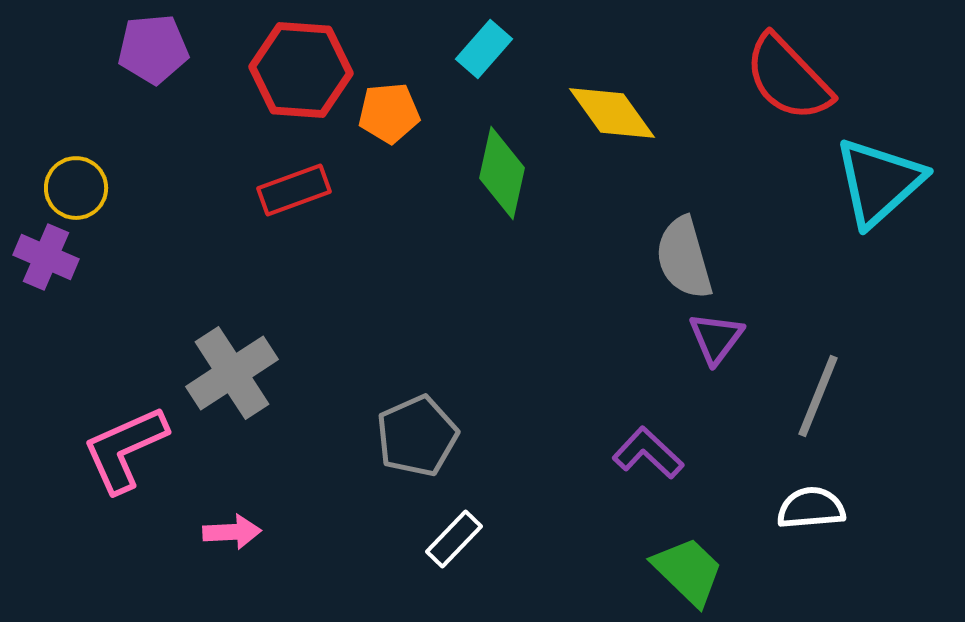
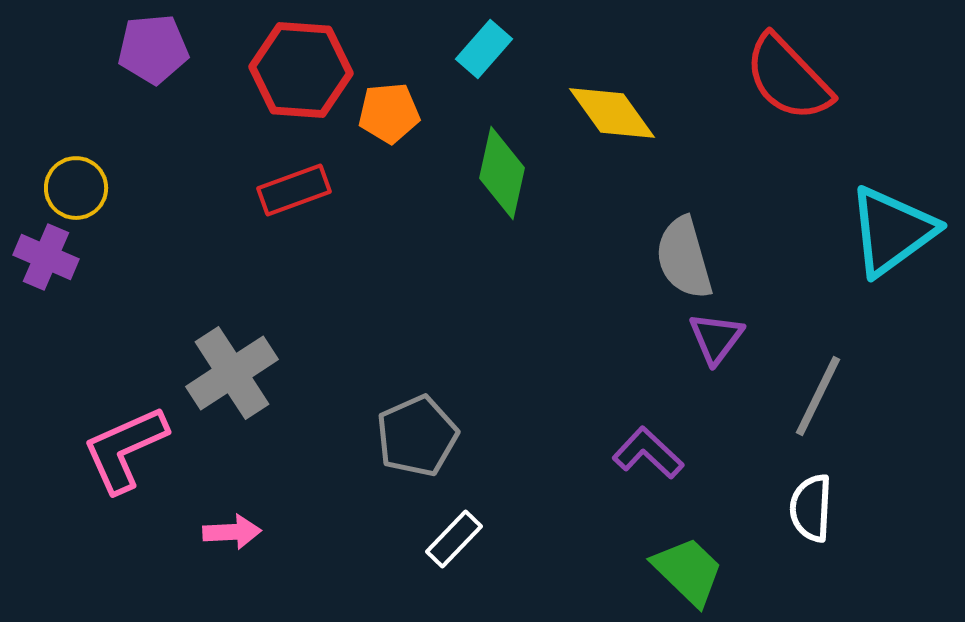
cyan triangle: moved 13 px right, 49 px down; rotated 6 degrees clockwise
gray line: rotated 4 degrees clockwise
white semicircle: rotated 82 degrees counterclockwise
